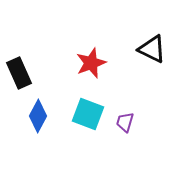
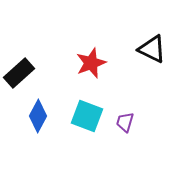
black rectangle: rotated 72 degrees clockwise
cyan square: moved 1 px left, 2 px down
